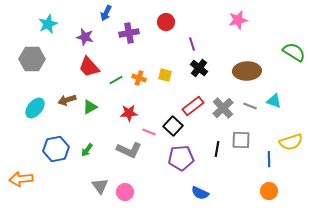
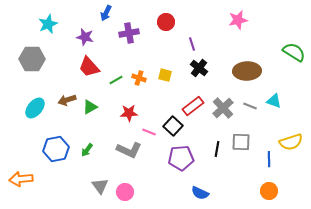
gray square: moved 2 px down
